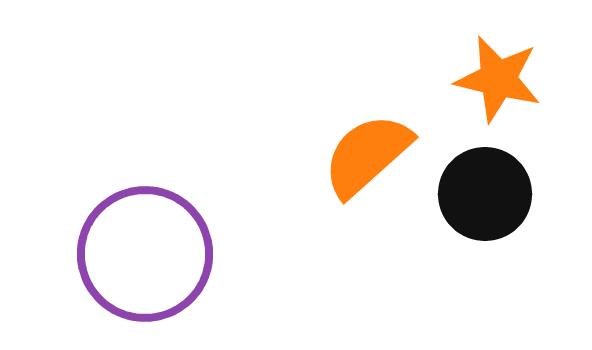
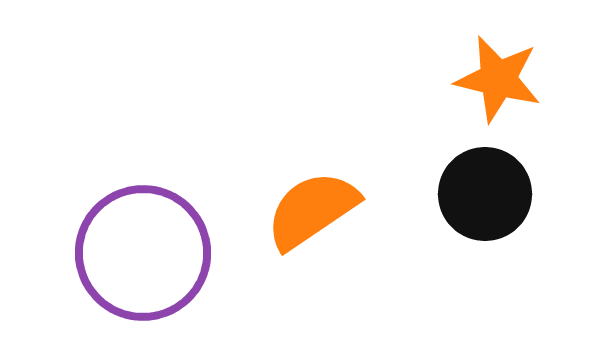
orange semicircle: moved 55 px left, 55 px down; rotated 8 degrees clockwise
purple circle: moved 2 px left, 1 px up
